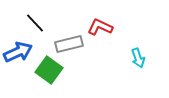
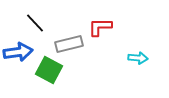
red L-shape: rotated 25 degrees counterclockwise
blue arrow: rotated 16 degrees clockwise
cyan arrow: rotated 66 degrees counterclockwise
green square: rotated 8 degrees counterclockwise
